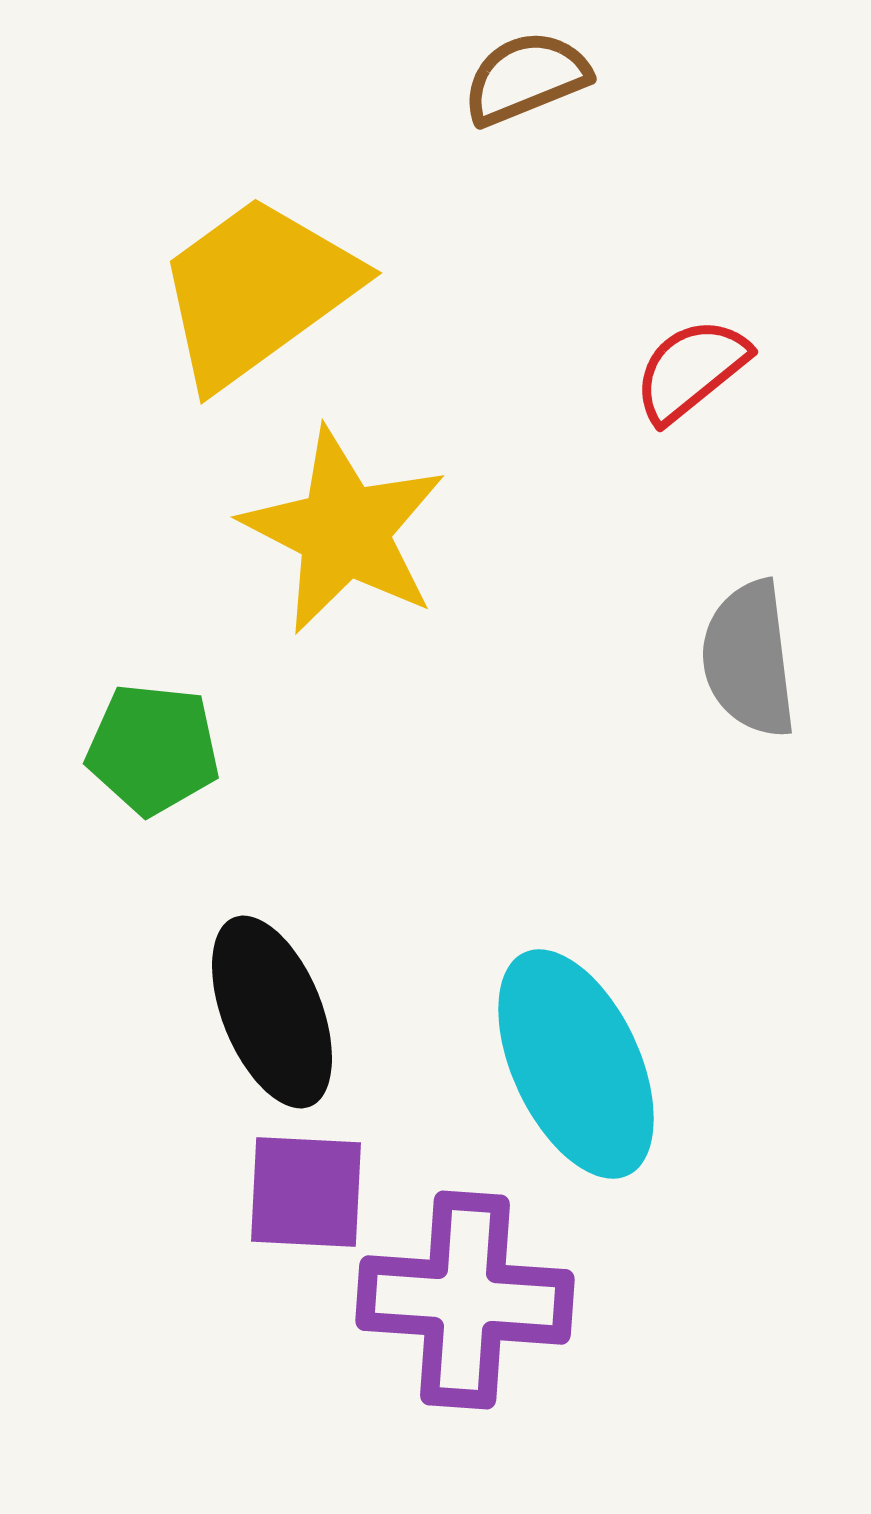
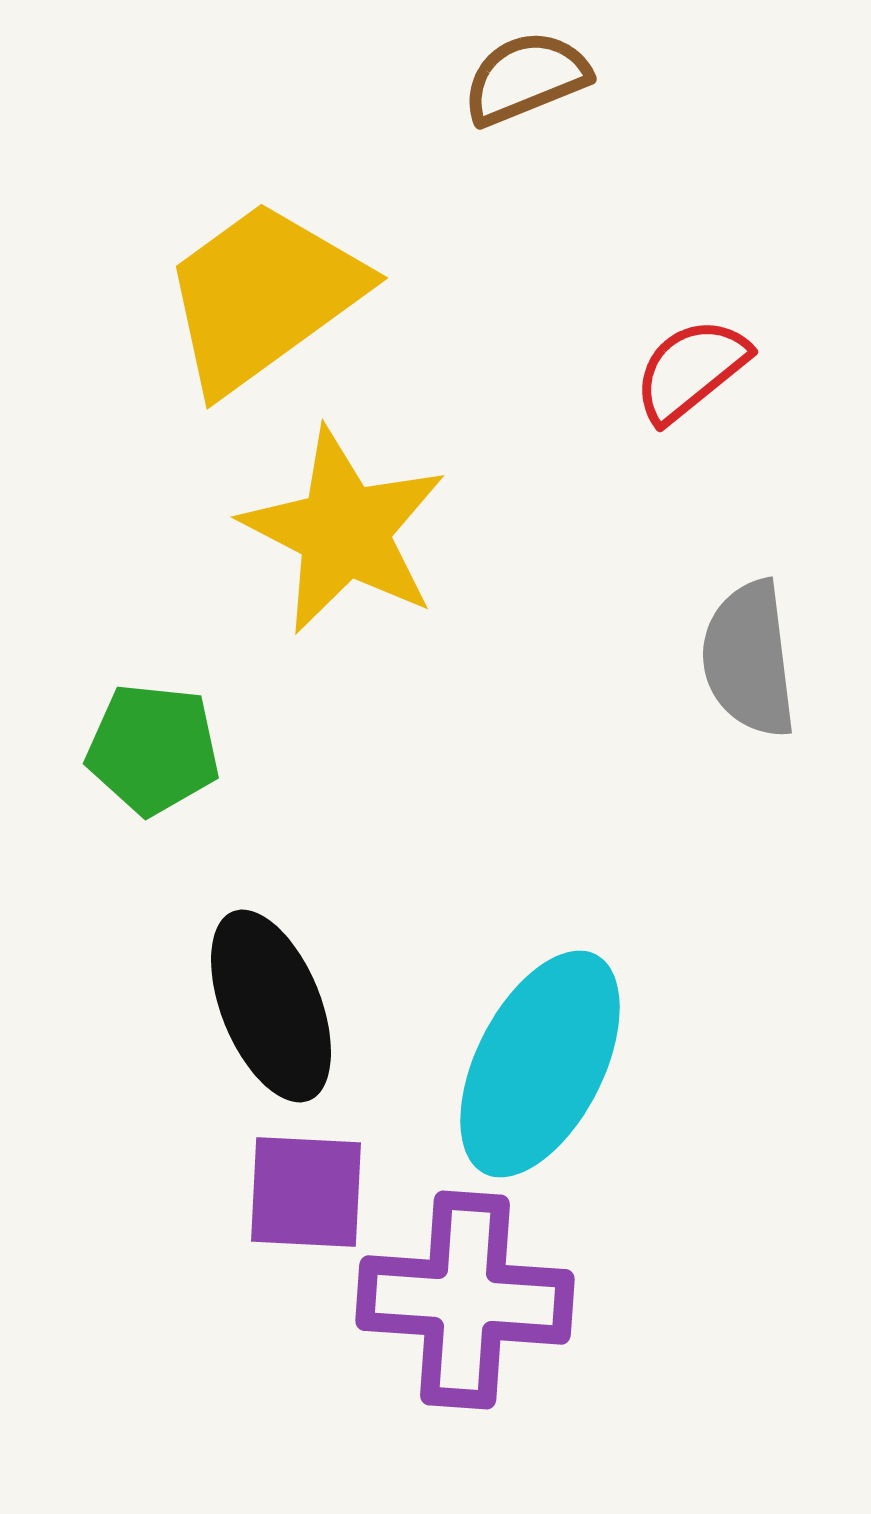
yellow trapezoid: moved 6 px right, 5 px down
black ellipse: moved 1 px left, 6 px up
cyan ellipse: moved 36 px left; rotated 52 degrees clockwise
